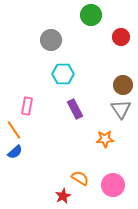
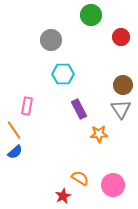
purple rectangle: moved 4 px right
orange star: moved 6 px left, 5 px up
